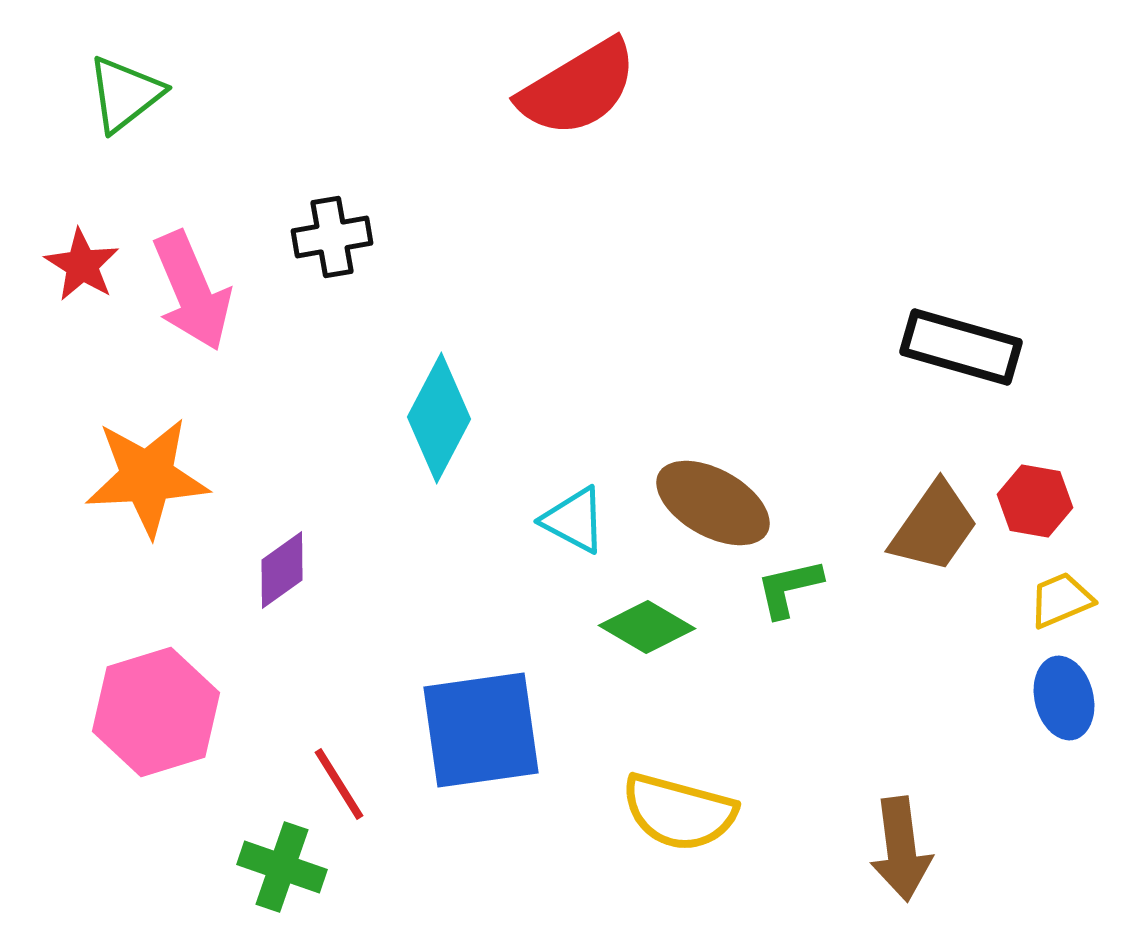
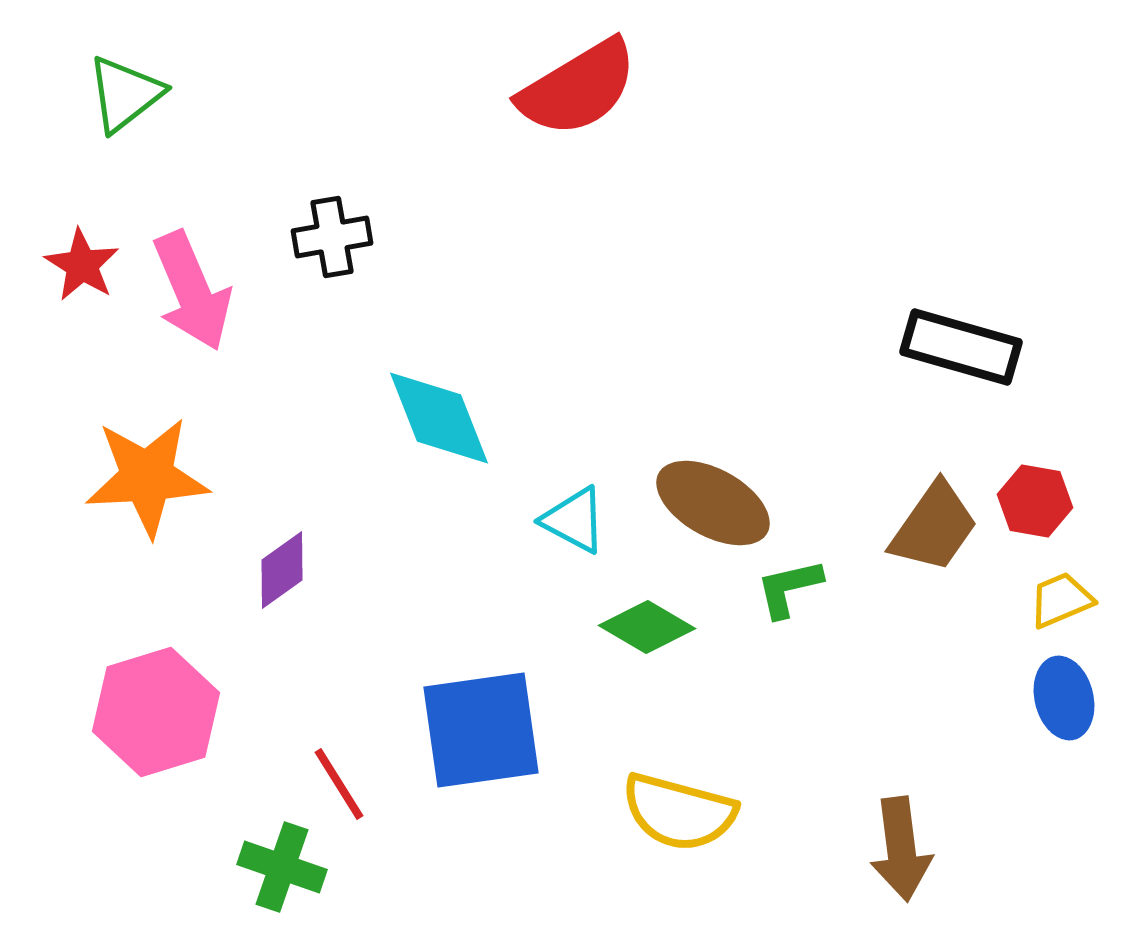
cyan diamond: rotated 49 degrees counterclockwise
